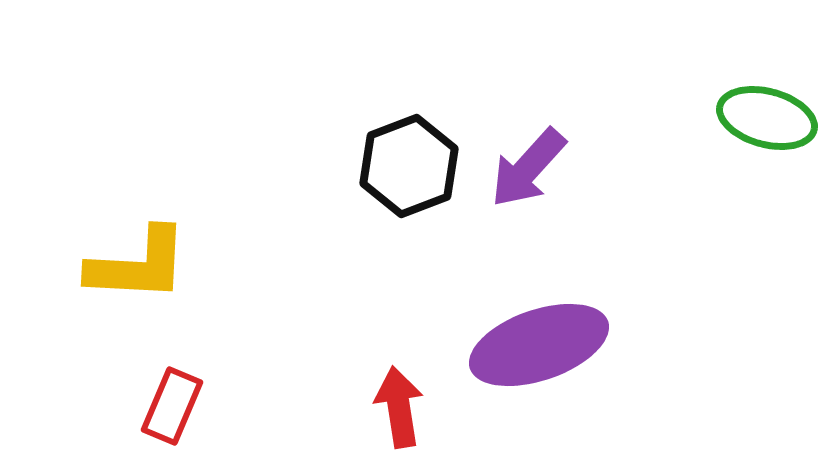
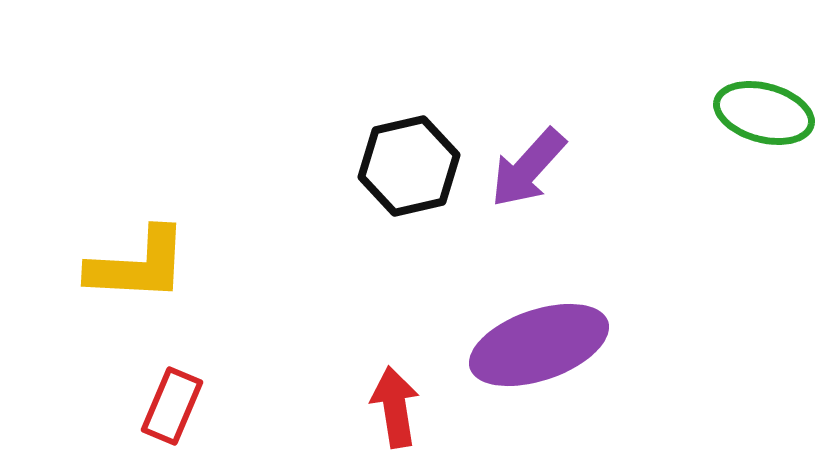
green ellipse: moved 3 px left, 5 px up
black hexagon: rotated 8 degrees clockwise
red arrow: moved 4 px left
